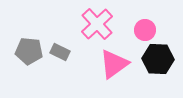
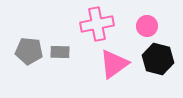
pink cross: rotated 32 degrees clockwise
pink circle: moved 2 px right, 4 px up
gray rectangle: rotated 24 degrees counterclockwise
black hexagon: rotated 12 degrees clockwise
